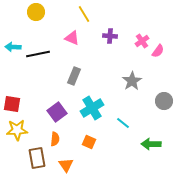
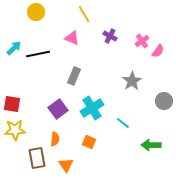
purple cross: rotated 24 degrees clockwise
cyan arrow: moved 1 px right, 1 px down; rotated 133 degrees clockwise
purple square: moved 1 px right, 3 px up
yellow star: moved 2 px left
green arrow: moved 1 px down
